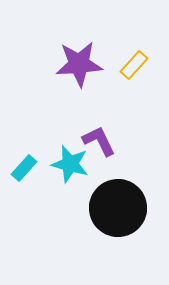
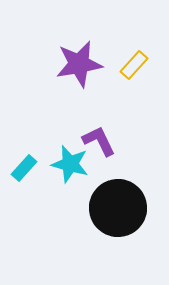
purple star: rotated 6 degrees counterclockwise
